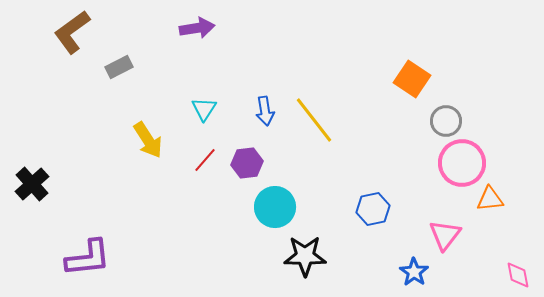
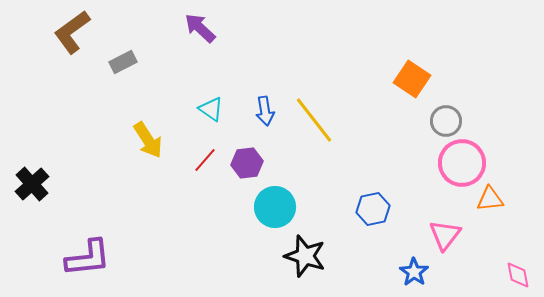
purple arrow: moved 3 px right; rotated 128 degrees counterclockwise
gray rectangle: moved 4 px right, 5 px up
cyan triangle: moved 7 px right; rotated 28 degrees counterclockwise
black star: rotated 18 degrees clockwise
